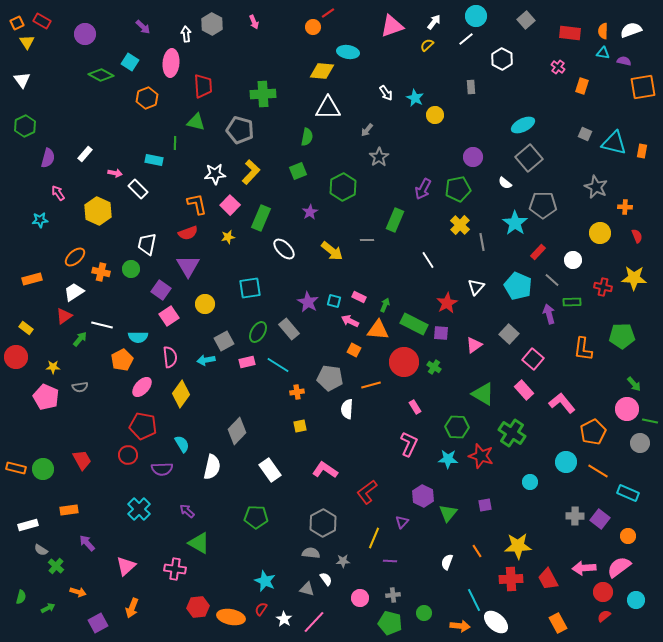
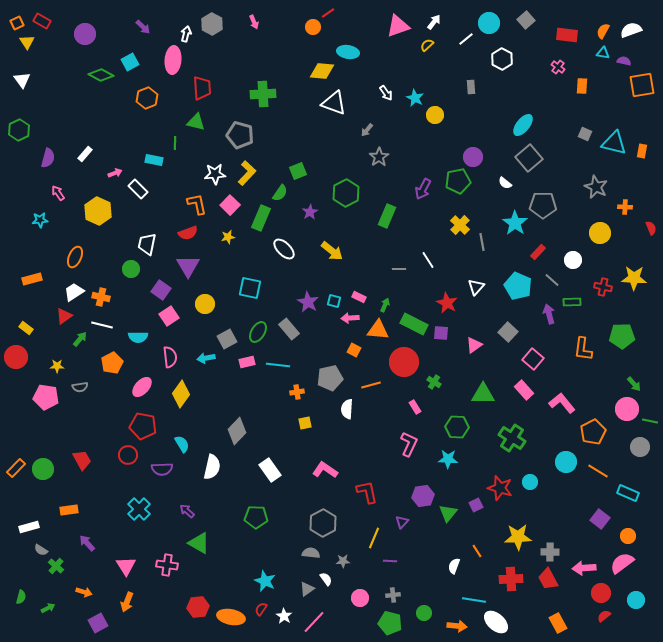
cyan circle at (476, 16): moved 13 px right, 7 px down
pink triangle at (392, 26): moved 6 px right
orange semicircle at (603, 31): rotated 28 degrees clockwise
red rectangle at (570, 33): moved 3 px left, 2 px down
white arrow at (186, 34): rotated 21 degrees clockwise
cyan square at (130, 62): rotated 30 degrees clockwise
pink ellipse at (171, 63): moved 2 px right, 3 px up
red trapezoid at (203, 86): moved 1 px left, 2 px down
orange rectangle at (582, 86): rotated 14 degrees counterclockwise
orange square at (643, 87): moved 1 px left, 2 px up
white triangle at (328, 108): moved 6 px right, 5 px up; rotated 20 degrees clockwise
cyan ellipse at (523, 125): rotated 25 degrees counterclockwise
green hexagon at (25, 126): moved 6 px left, 4 px down
gray pentagon at (240, 130): moved 5 px down
green semicircle at (307, 137): moved 27 px left, 56 px down; rotated 24 degrees clockwise
yellow L-shape at (251, 172): moved 4 px left, 1 px down
pink arrow at (115, 173): rotated 32 degrees counterclockwise
green hexagon at (343, 187): moved 3 px right, 6 px down
green pentagon at (458, 189): moved 8 px up
green rectangle at (395, 220): moved 8 px left, 4 px up
red semicircle at (637, 236): moved 14 px right, 8 px up
gray line at (367, 240): moved 32 px right, 29 px down
orange ellipse at (75, 257): rotated 25 degrees counterclockwise
orange cross at (101, 272): moved 25 px down
cyan square at (250, 288): rotated 20 degrees clockwise
red star at (447, 303): rotated 15 degrees counterclockwise
pink arrow at (350, 321): moved 3 px up; rotated 30 degrees counterclockwise
gray square at (509, 334): moved 1 px left, 2 px up
gray square at (224, 341): moved 3 px right, 2 px up
orange pentagon at (122, 360): moved 10 px left, 3 px down
cyan arrow at (206, 360): moved 2 px up
cyan line at (278, 365): rotated 25 degrees counterclockwise
yellow star at (53, 367): moved 4 px right, 1 px up
green cross at (434, 367): moved 15 px down
gray pentagon at (330, 378): rotated 20 degrees counterclockwise
green triangle at (483, 394): rotated 30 degrees counterclockwise
pink pentagon at (46, 397): rotated 15 degrees counterclockwise
yellow square at (300, 426): moved 5 px right, 3 px up
green cross at (512, 433): moved 5 px down
gray circle at (640, 443): moved 4 px down
red star at (481, 456): moved 19 px right, 32 px down
orange rectangle at (16, 468): rotated 60 degrees counterclockwise
red L-shape at (367, 492): rotated 115 degrees clockwise
purple hexagon at (423, 496): rotated 25 degrees clockwise
purple square at (485, 505): moved 9 px left; rotated 16 degrees counterclockwise
gray cross at (575, 516): moved 25 px left, 36 px down
white rectangle at (28, 525): moved 1 px right, 2 px down
yellow star at (518, 546): moved 9 px up
white semicircle at (447, 562): moved 7 px right, 4 px down
pink triangle at (126, 566): rotated 20 degrees counterclockwise
pink semicircle at (619, 567): moved 3 px right, 4 px up
pink cross at (175, 569): moved 8 px left, 4 px up
gray triangle at (307, 589): rotated 49 degrees counterclockwise
orange arrow at (78, 592): moved 6 px right
red circle at (603, 592): moved 2 px left, 1 px down
cyan line at (474, 600): rotated 55 degrees counterclockwise
orange arrow at (132, 608): moved 5 px left, 6 px up
white star at (284, 619): moved 3 px up
orange arrow at (460, 626): moved 3 px left
